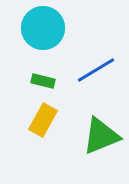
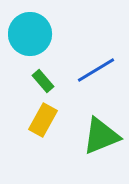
cyan circle: moved 13 px left, 6 px down
green rectangle: rotated 35 degrees clockwise
